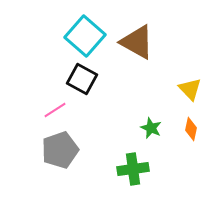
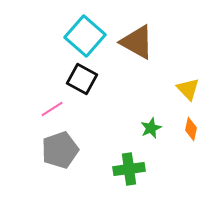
yellow triangle: moved 2 px left
pink line: moved 3 px left, 1 px up
green star: rotated 25 degrees clockwise
green cross: moved 4 px left
